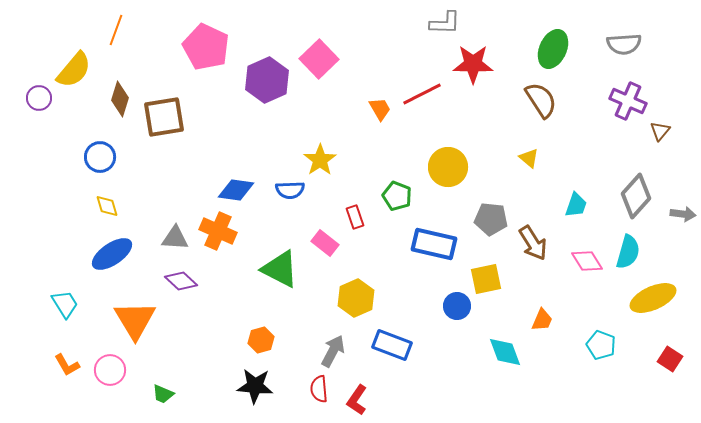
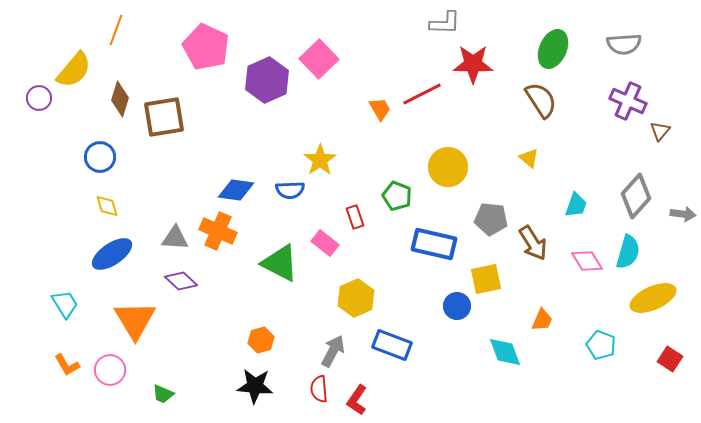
green triangle at (280, 269): moved 6 px up
